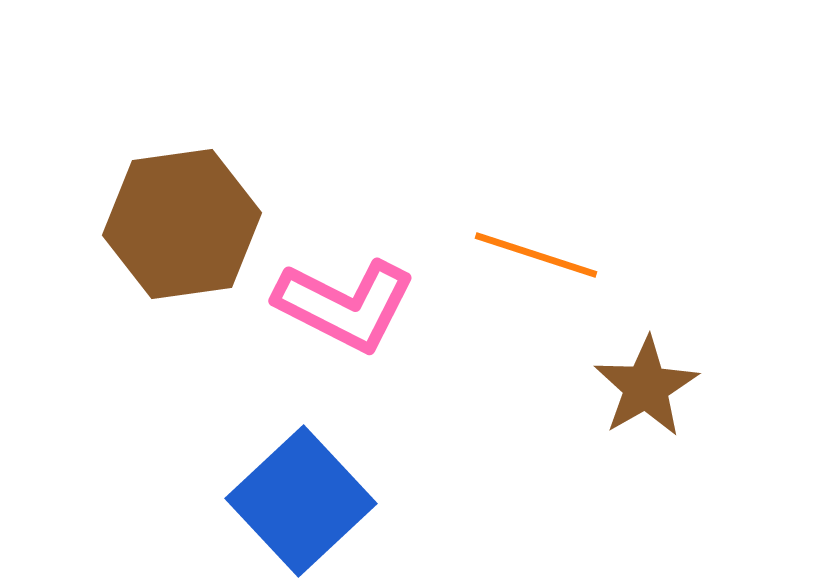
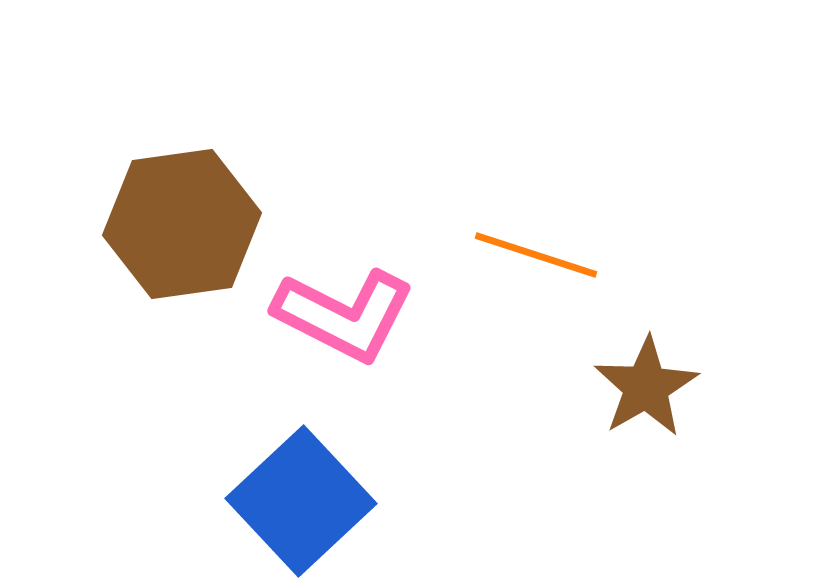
pink L-shape: moved 1 px left, 10 px down
